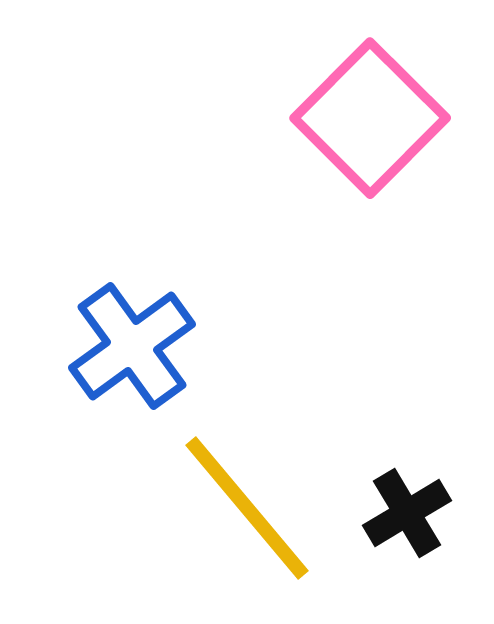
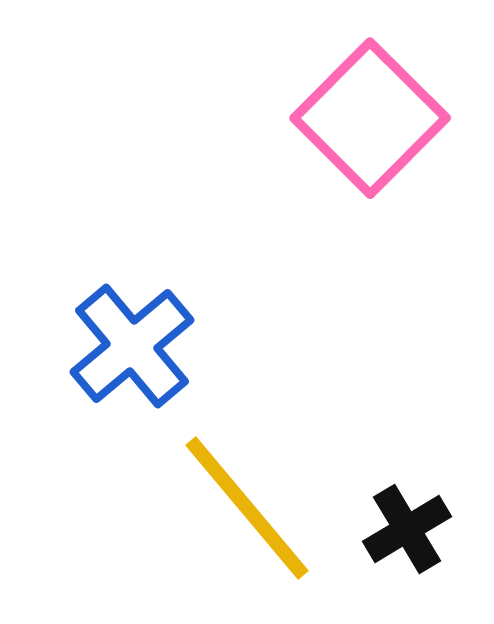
blue cross: rotated 4 degrees counterclockwise
black cross: moved 16 px down
